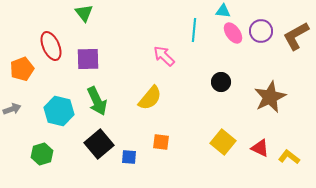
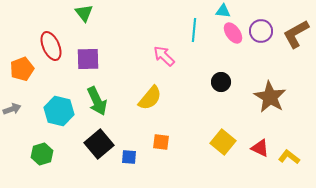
brown L-shape: moved 2 px up
brown star: rotated 16 degrees counterclockwise
